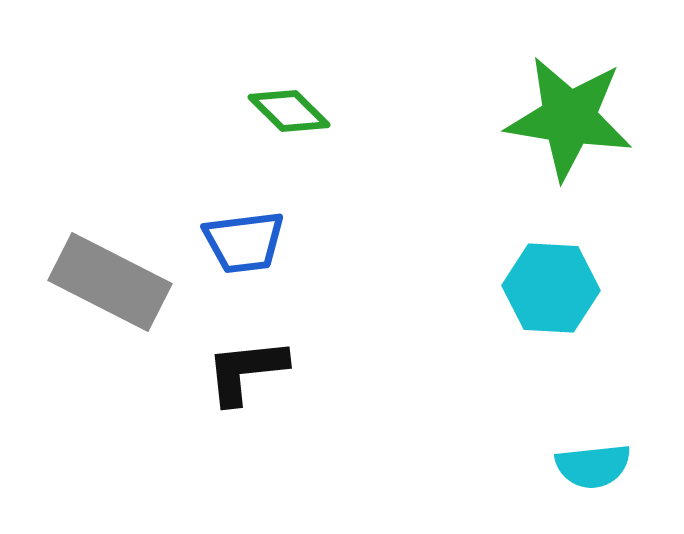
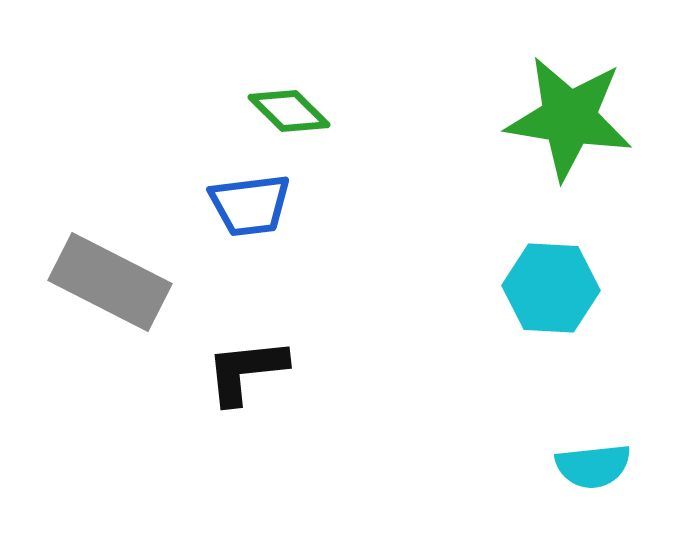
blue trapezoid: moved 6 px right, 37 px up
